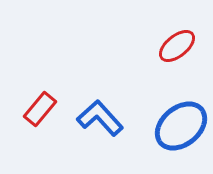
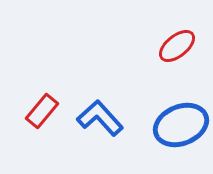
red rectangle: moved 2 px right, 2 px down
blue ellipse: moved 1 px up; rotated 18 degrees clockwise
